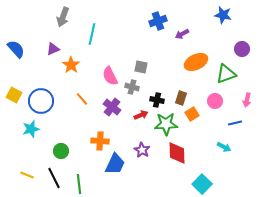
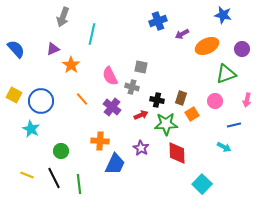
orange ellipse: moved 11 px right, 16 px up
blue line: moved 1 px left, 2 px down
cyan star: rotated 30 degrees counterclockwise
purple star: moved 1 px left, 2 px up
